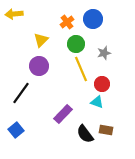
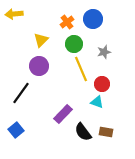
green circle: moved 2 px left
gray star: moved 1 px up
brown rectangle: moved 2 px down
black semicircle: moved 2 px left, 2 px up
